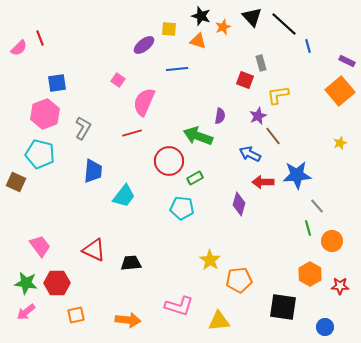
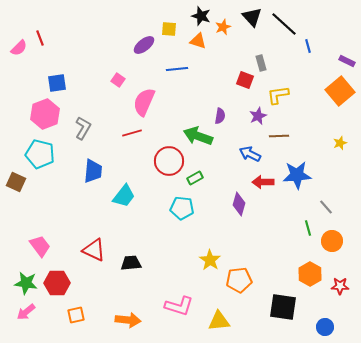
brown line at (273, 136): moved 6 px right; rotated 54 degrees counterclockwise
gray line at (317, 206): moved 9 px right, 1 px down
